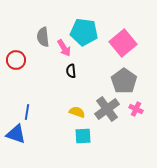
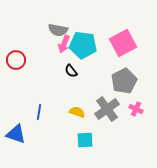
cyan pentagon: moved 1 px left, 13 px down
gray semicircle: moved 15 px right, 7 px up; rotated 72 degrees counterclockwise
pink square: rotated 12 degrees clockwise
pink arrow: moved 4 px up; rotated 54 degrees clockwise
black semicircle: rotated 32 degrees counterclockwise
gray pentagon: rotated 10 degrees clockwise
blue line: moved 12 px right
cyan square: moved 2 px right, 4 px down
